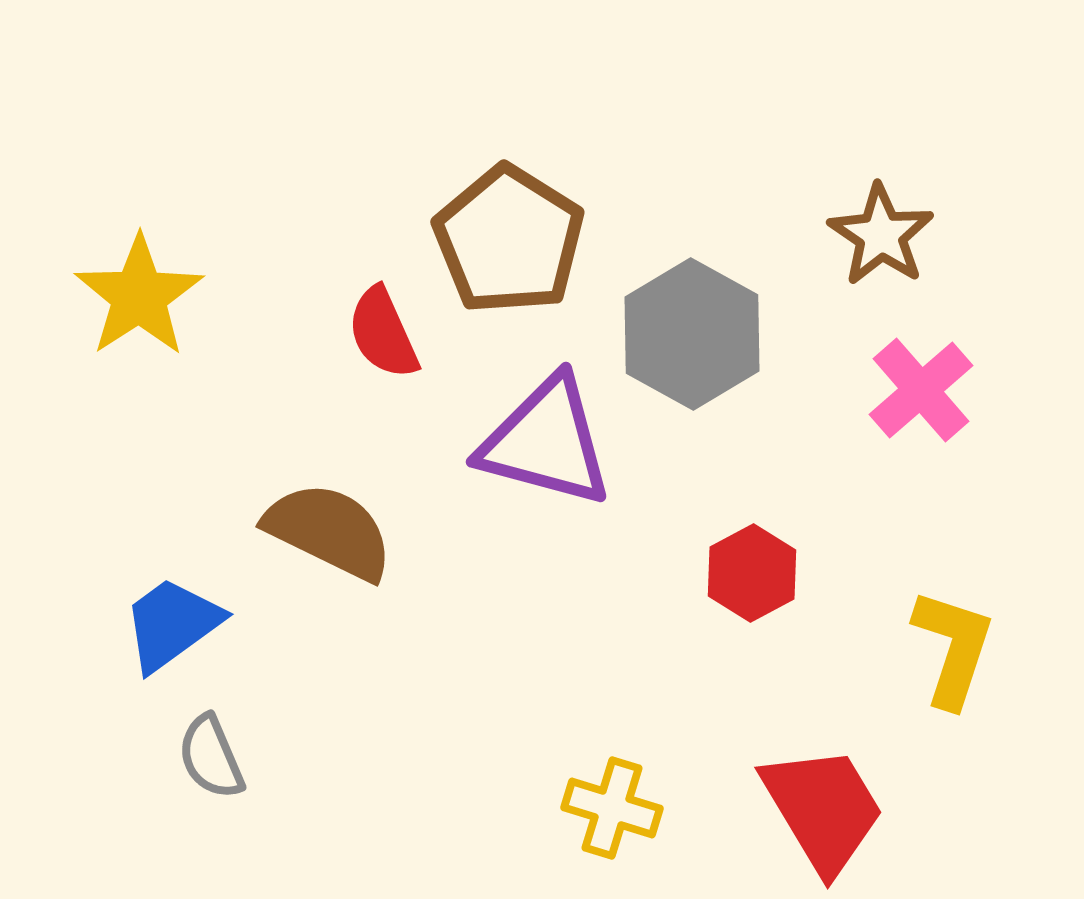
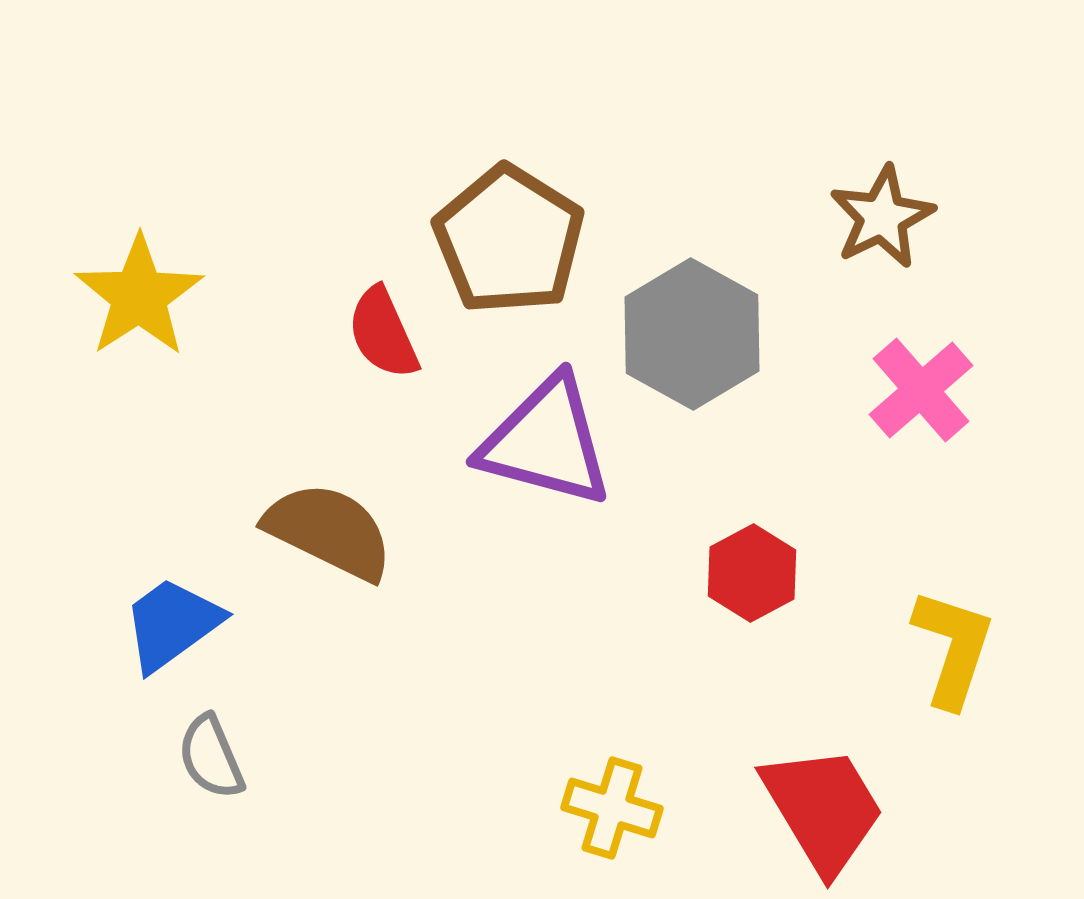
brown star: moved 1 px right, 18 px up; rotated 12 degrees clockwise
